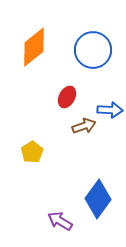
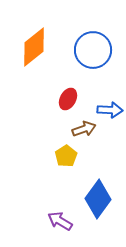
red ellipse: moved 1 px right, 2 px down
brown arrow: moved 3 px down
yellow pentagon: moved 34 px right, 4 px down
